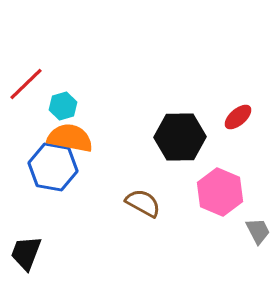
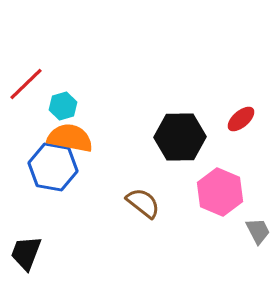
red ellipse: moved 3 px right, 2 px down
brown semicircle: rotated 9 degrees clockwise
